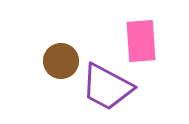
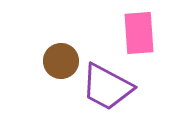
pink rectangle: moved 2 px left, 8 px up
